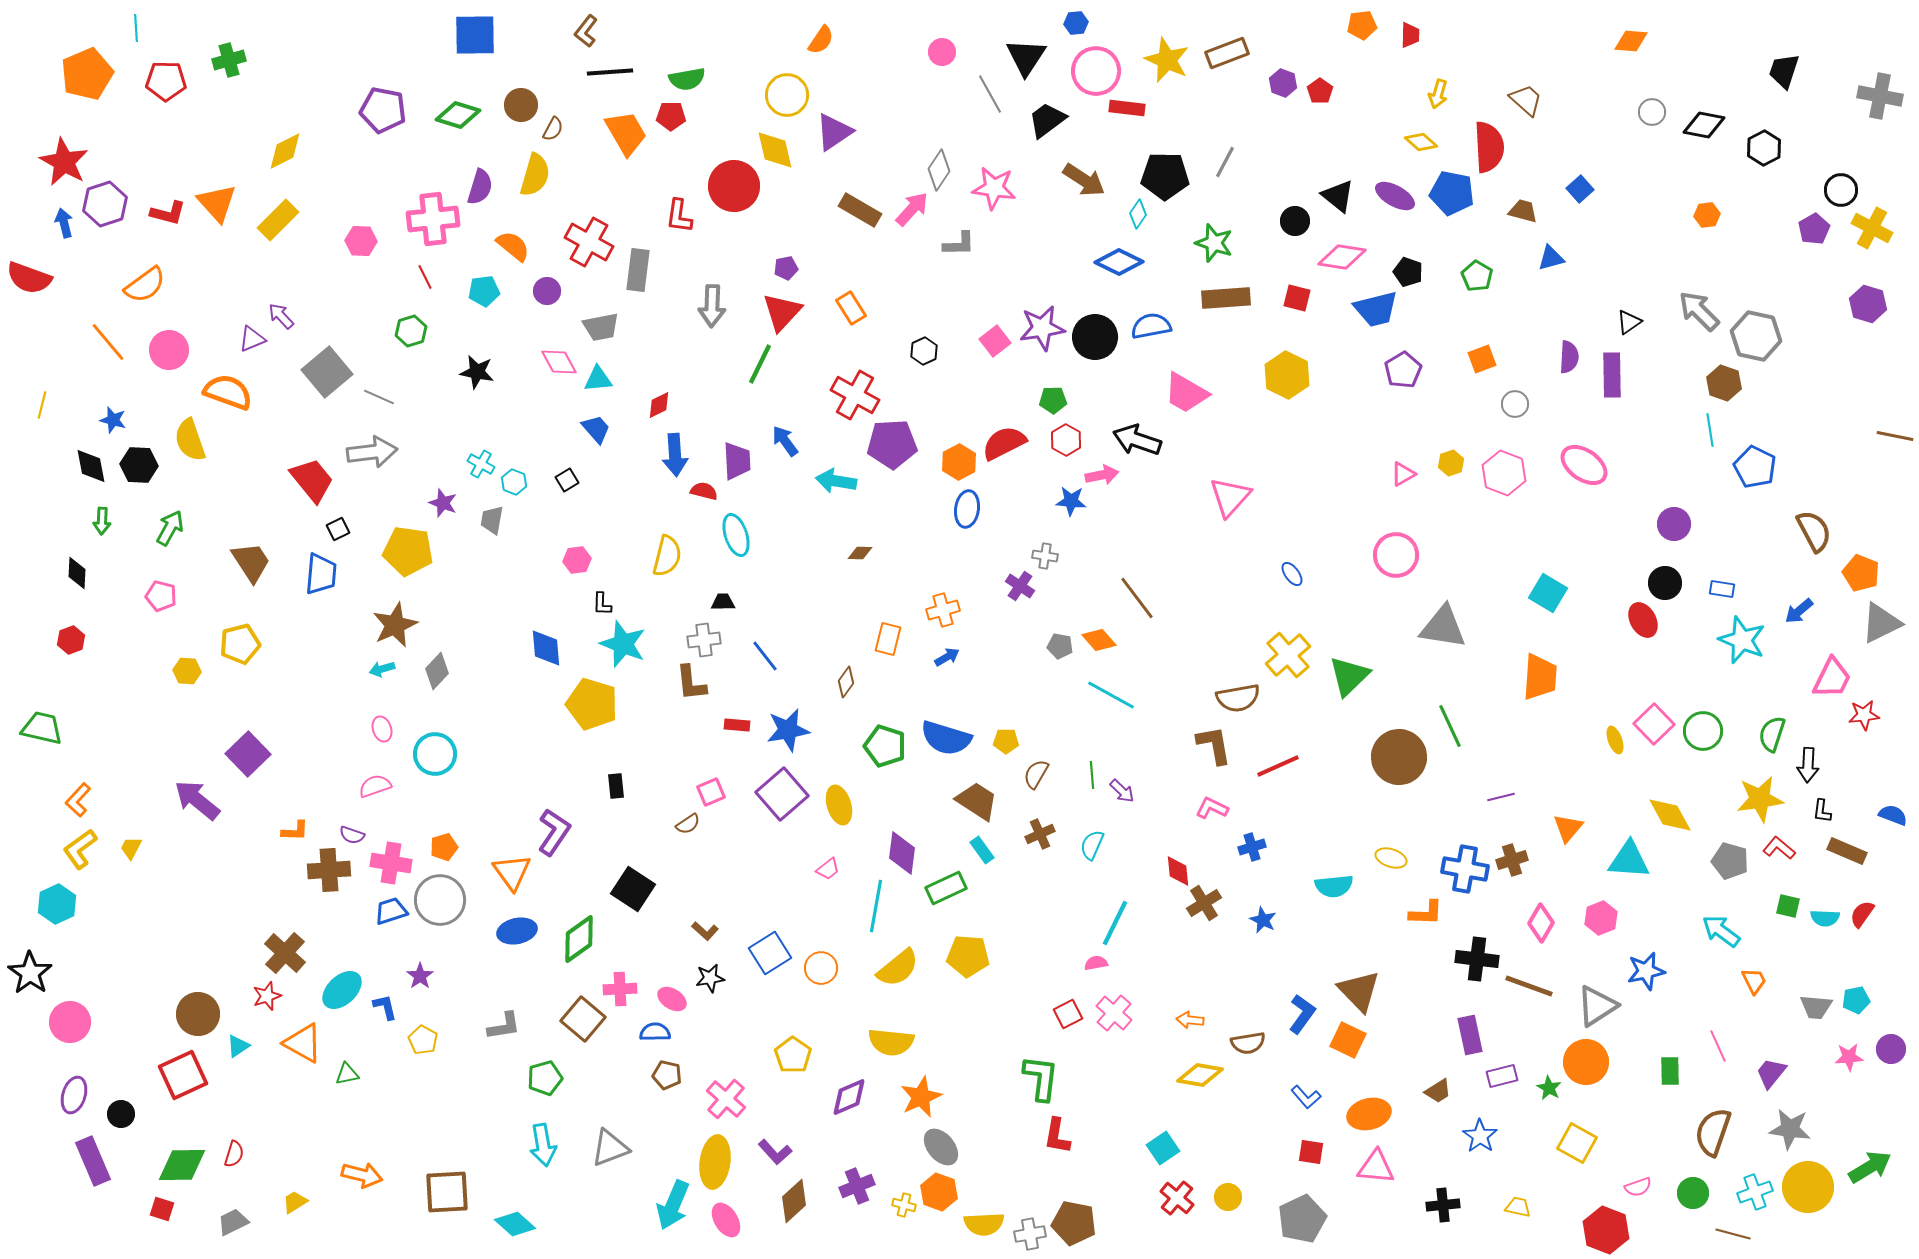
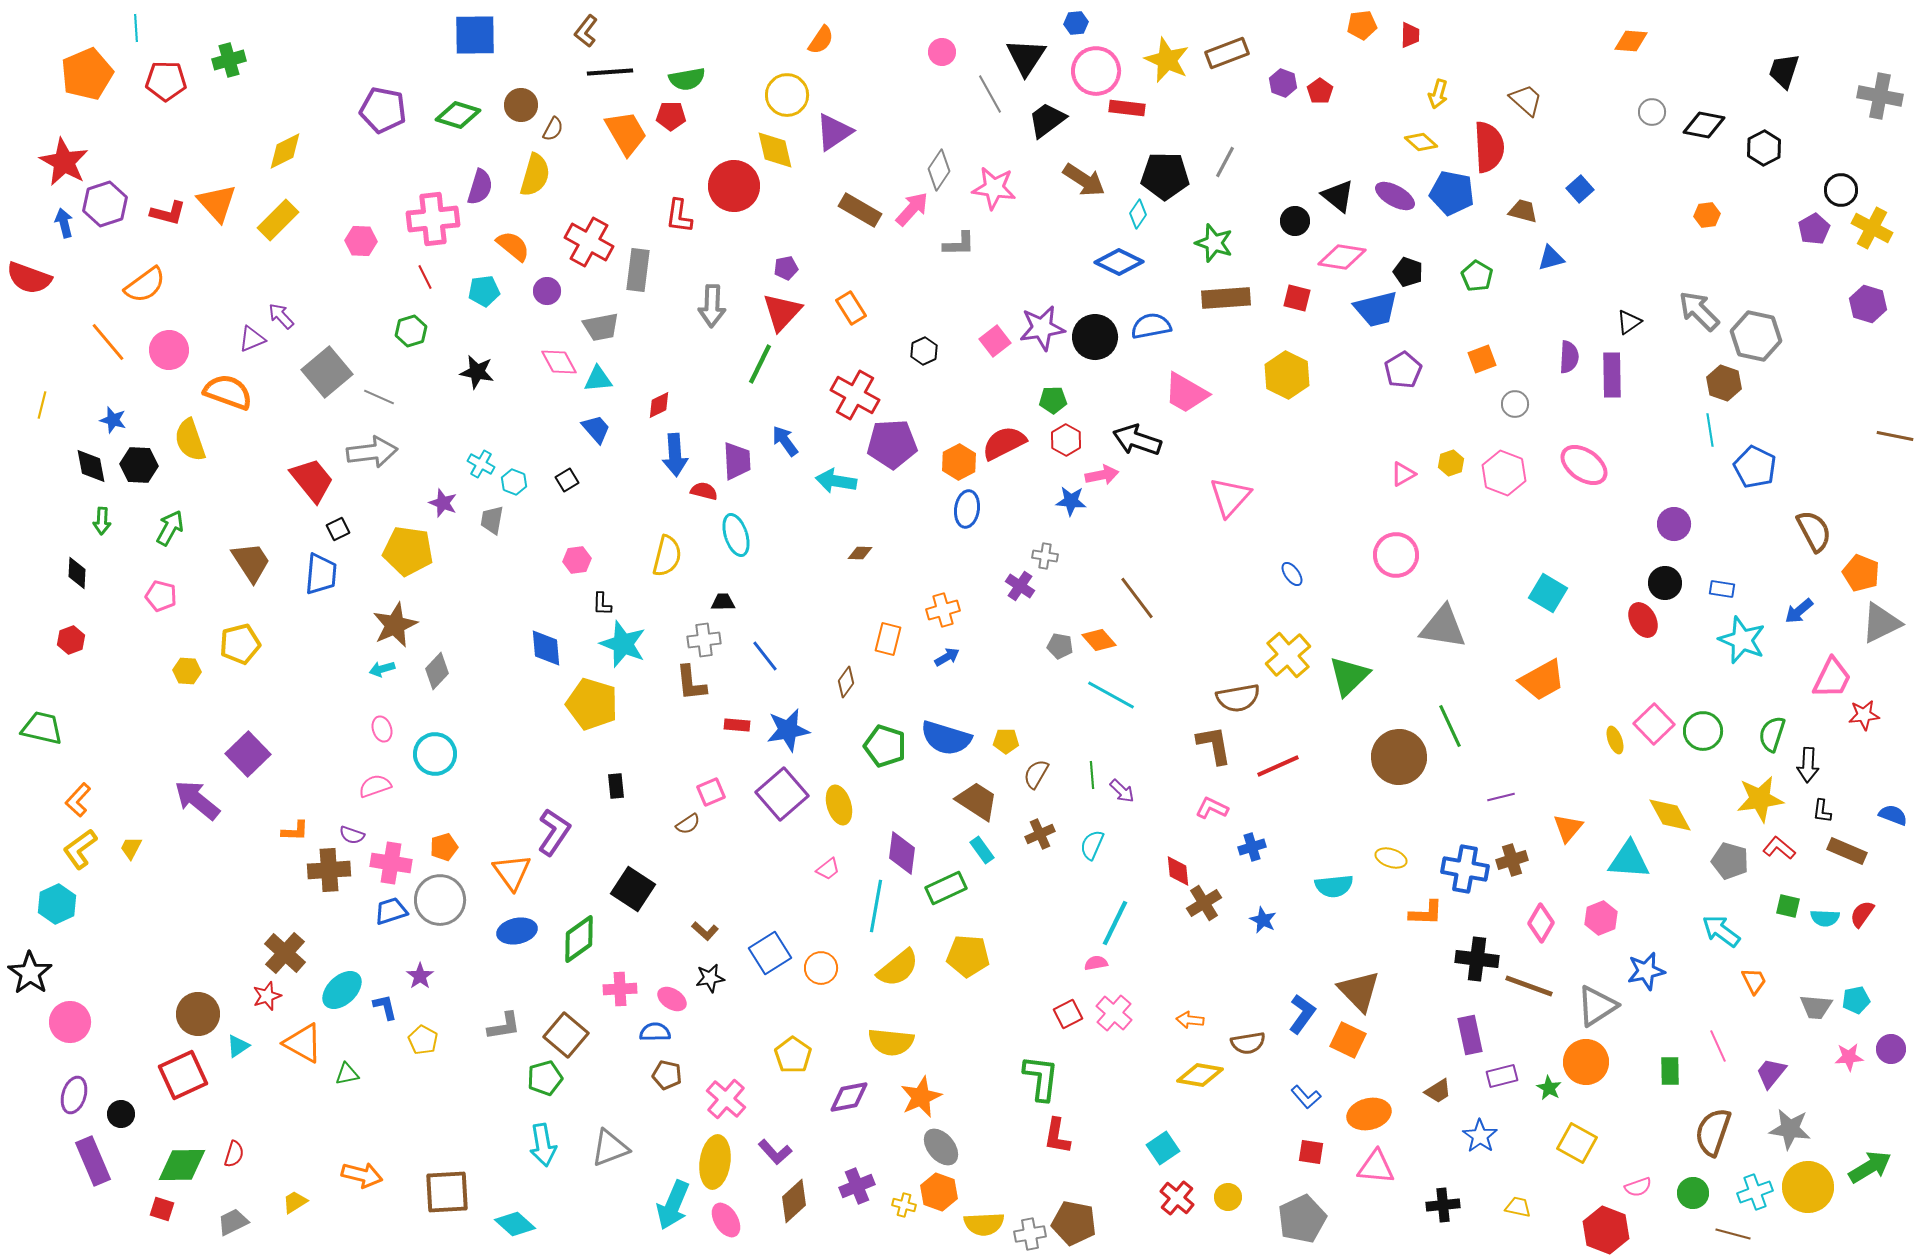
orange trapezoid at (1540, 677): moved 2 px right, 3 px down; rotated 57 degrees clockwise
brown square at (583, 1019): moved 17 px left, 16 px down
purple diamond at (849, 1097): rotated 12 degrees clockwise
